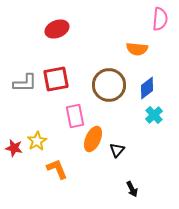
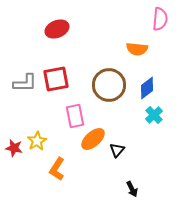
orange ellipse: rotated 25 degrees clockwise
orange L-shape: rotated 125 degrees counterclockwise
